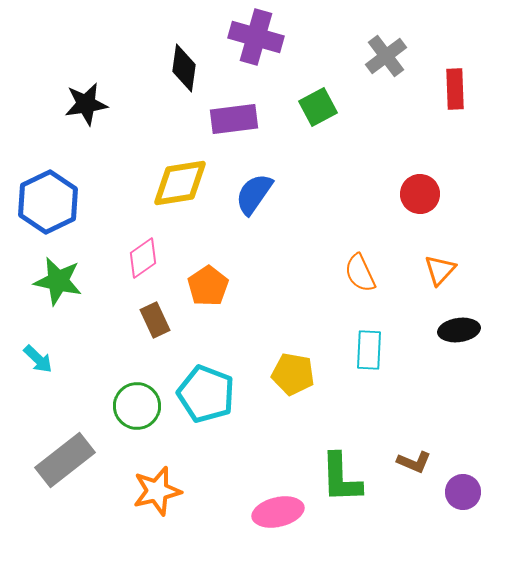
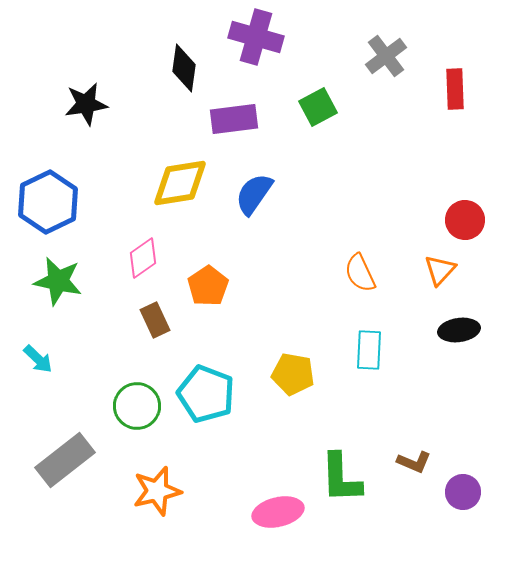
red circle: moved 45 px right, 26 px down
